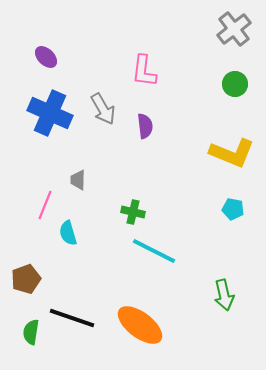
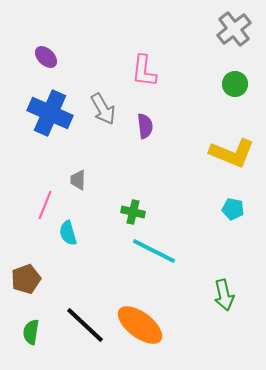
black line: moved 13 px right, 7 px down; rotated 24 degrees clockwise
